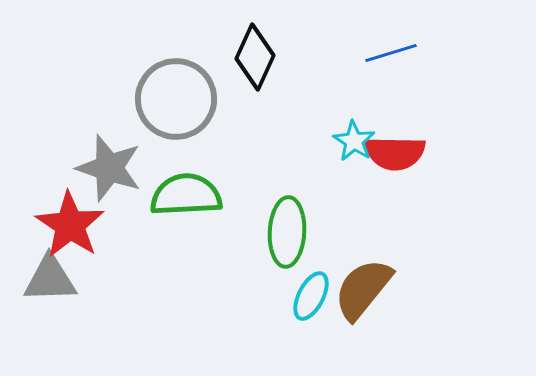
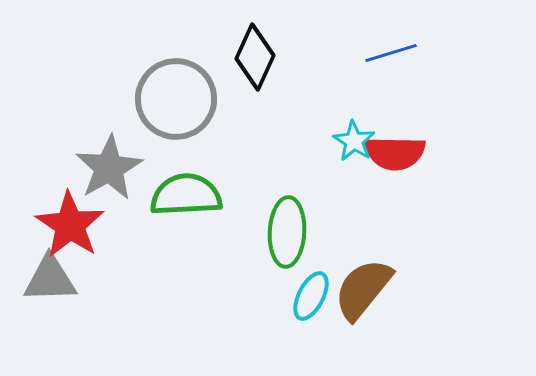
gray star: rotated 24 degrees clockwise
